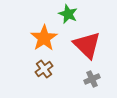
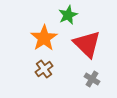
green star: moved 1 px down; rotated 24 degrees clockwise
red triangle: moved 1 px up
gray cross: rotated 35 degrees counterclockwise
